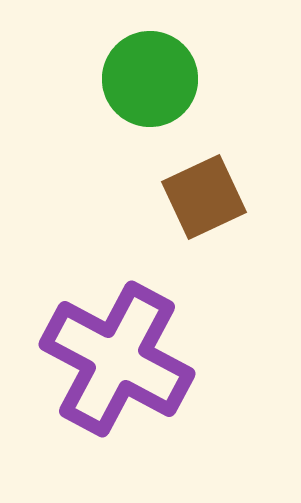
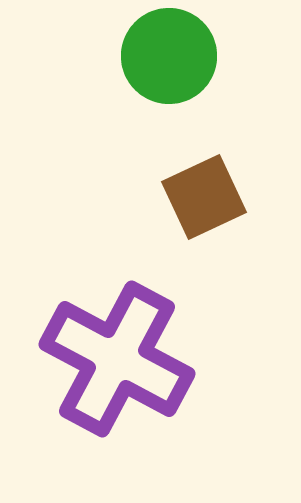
green circle: moved 19 px right, 23 px up
